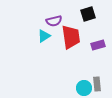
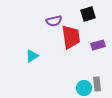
cyan triangle: moved 12 px left, 20 px down
